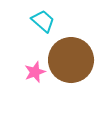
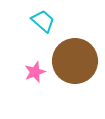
brown circle: moved 4 px right, 1 px down
